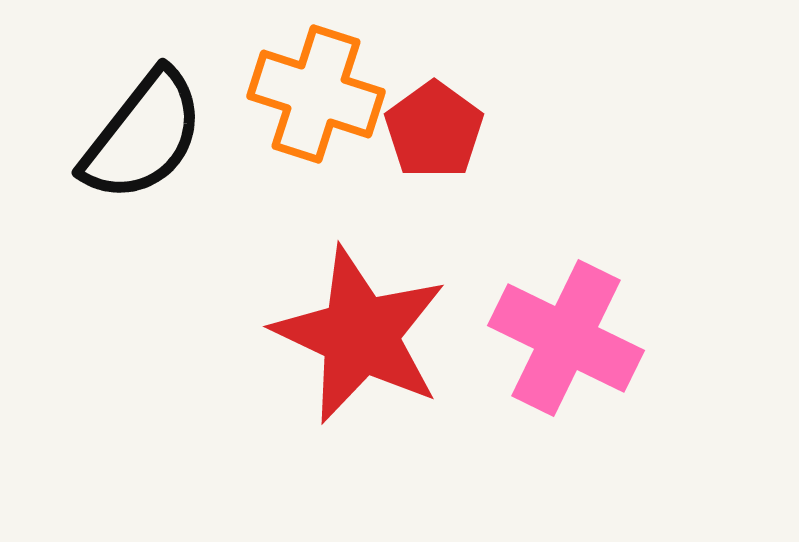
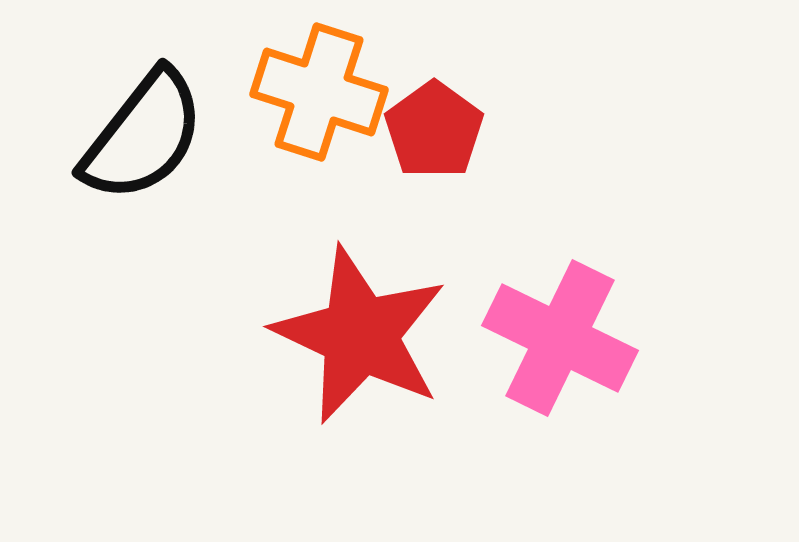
orange cross: moved 3 px right, 2 px up
pink cross: moved 6 px left
